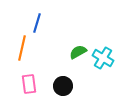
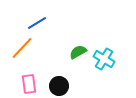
blue line: rotated 42 degrees clockwise
orange line: rotated 30 degrees clockwise
cyan cross: moved 1 px right, 1 px down
black circle: moved 4 px left
